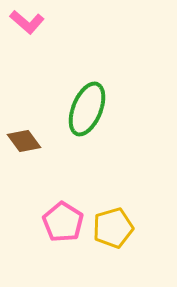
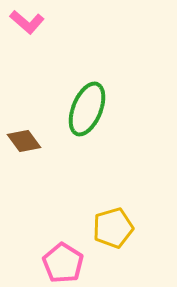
pink pentagon: moved 41 px down
